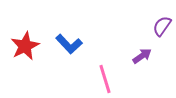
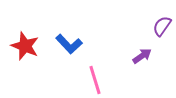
red star: rotated 24 degrees counterclockwise
pink line: moved 10 px left, 1 px down
